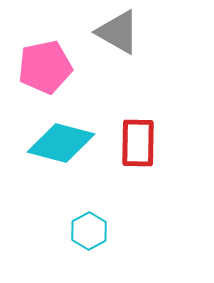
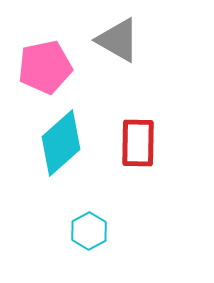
gray triangle: moved 8 px down
cyan diamond: rotated 56 degrees counterclockwise
